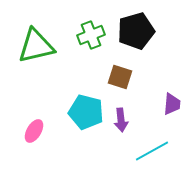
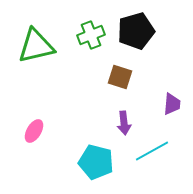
cyan pentagon: moved 10 px right, 50 px down
purple arrow: moved 3 px right, 3 px down
